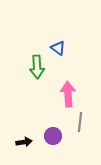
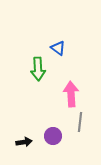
green arrow: moved 1 px right, 2 px down
pink arrow: moved 3 px right
